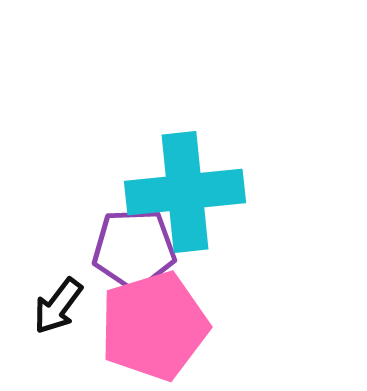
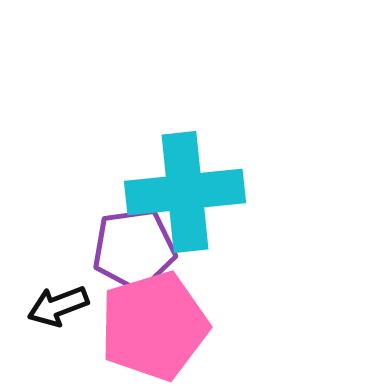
purple pentagon: rotated 6 degrees counterclockwise
black arrow: rotated 32 degrees clockwise
